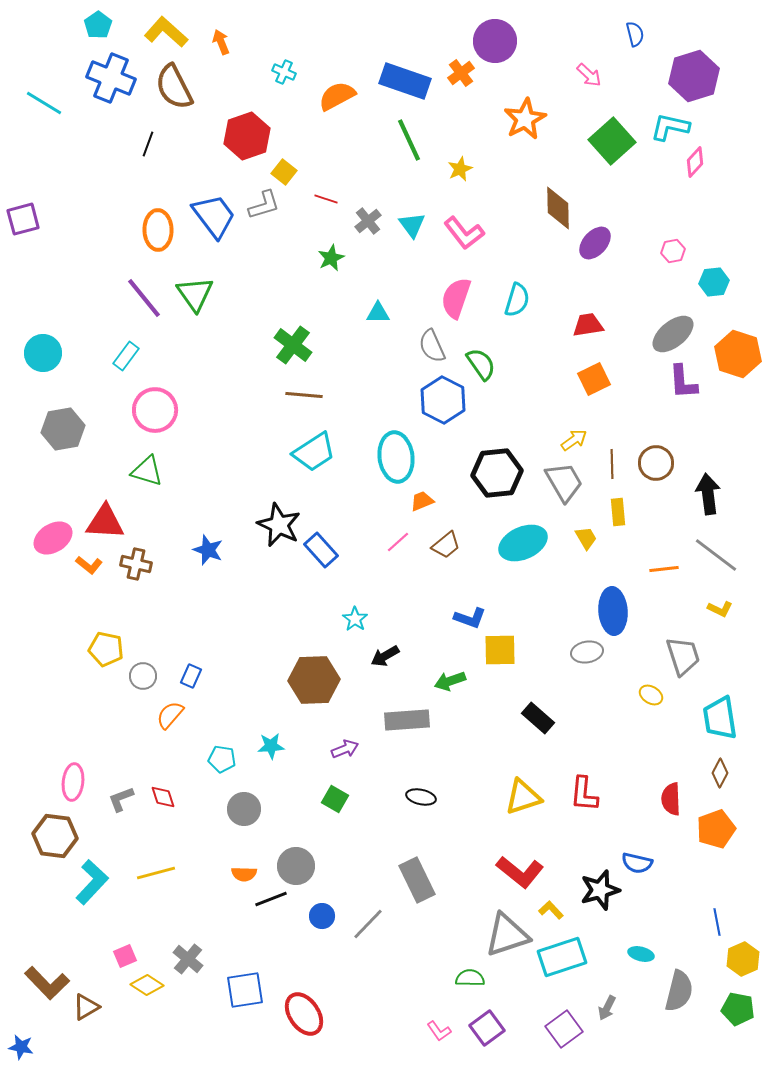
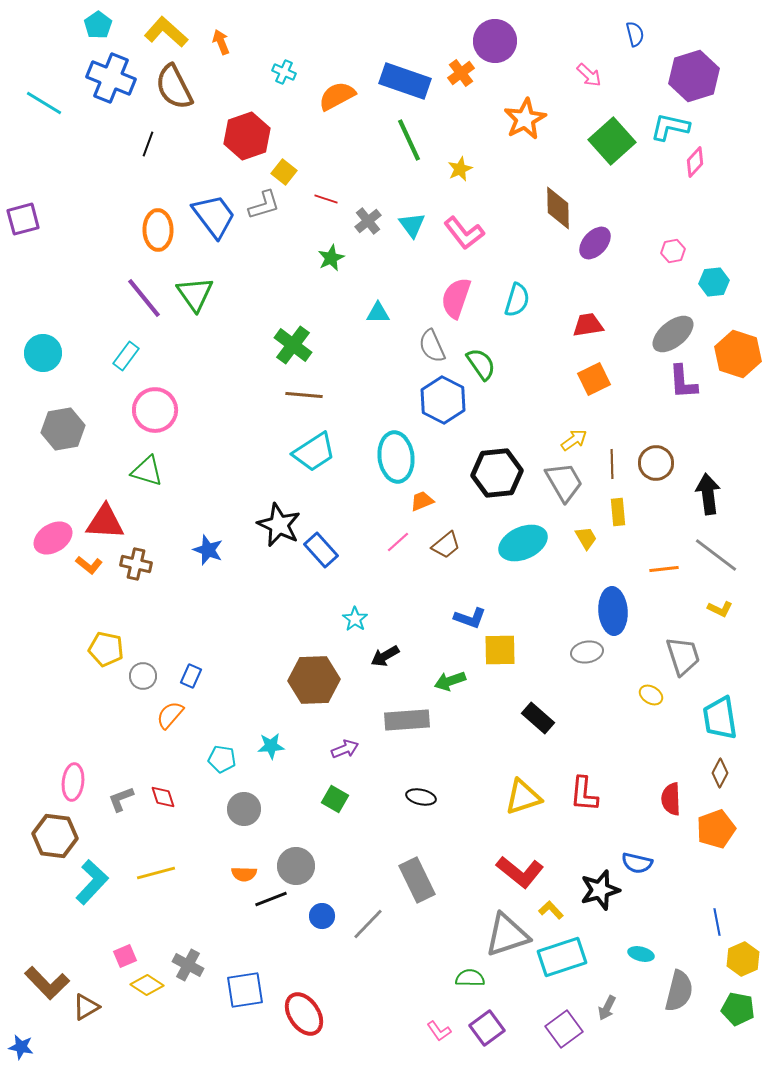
gray cross at (188, 959): moved 6 px down; rotated 12 degrees counterclockwise
